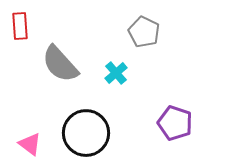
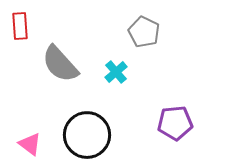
cyan cross: moved 1 px up
purple pentagon: rotated 24 degrees counterclockwise
black circle: moved 1 px right, 2 px down
